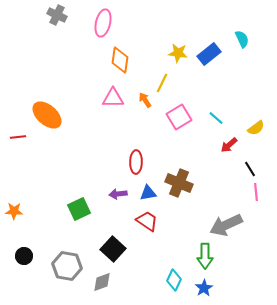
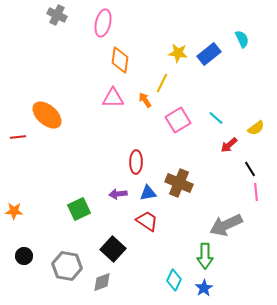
pink square: moved 1 px left, 3 px down
